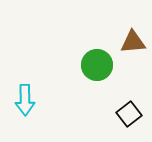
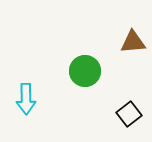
green circle: moved 12 px left, 6 px down
cyan arrow: moved 1 px right, 1 px up
